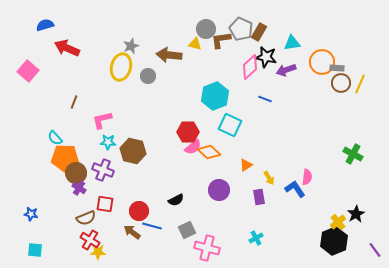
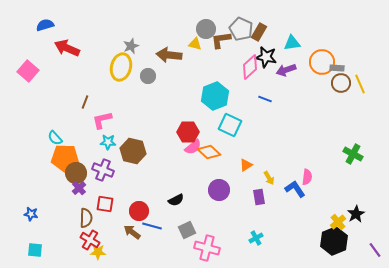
yellow line at (360, 84): rotated 48 degrees counterclockwise
brown line at (74, 102): moved 11 px right
purple cross at (79, 188): rotated 16 degrees clockwise
brown semicircle at (86, 218): rotated 66 degrees counterclockwise
